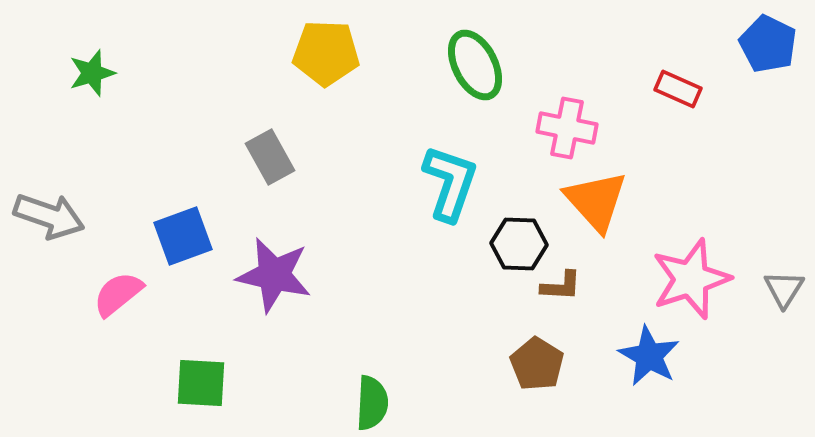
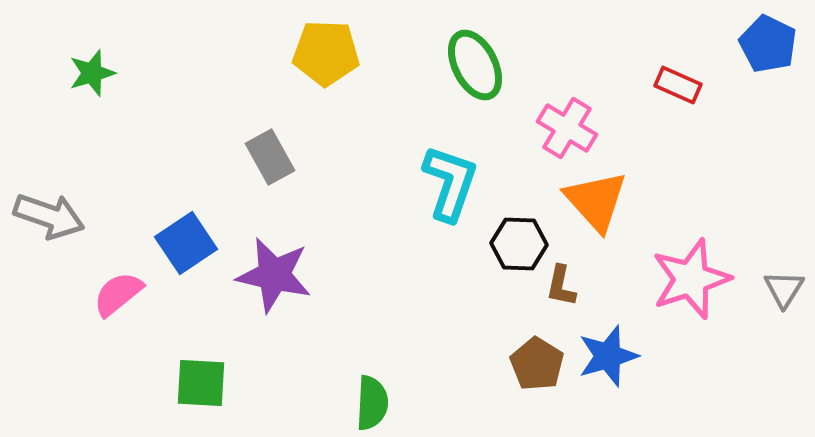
red rectangle: moved 4 px up
pink cross: rotated 20 degrees clockwise
blue square: moved 3 px right, 7 px down; rotated 14 degrees counterclockwise
brown L-shape: rotated 99 degrees clockwise
blue star: moved 41 px left; rotated 26 degrees clockwise
